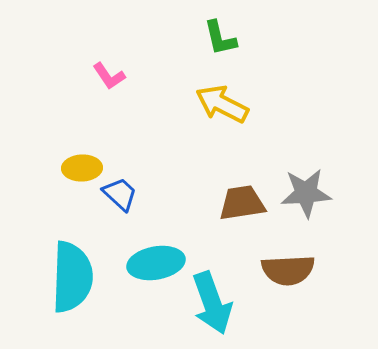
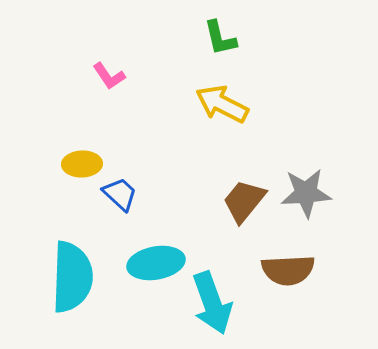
yellow ellipse: moved 4 px up
brown trapezoid: moved 2 px right, 2 px up; rotated 42 degrees counterclockwise
